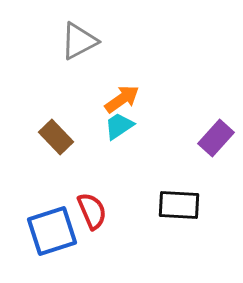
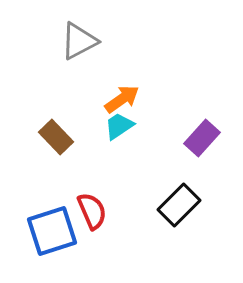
purple rectangle: moved 14 px left
black rectangle: rotated 48 degrees counterclockwise
